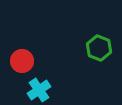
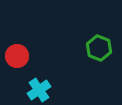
red circle: moved 5 px left, 5 px up
